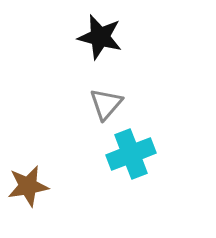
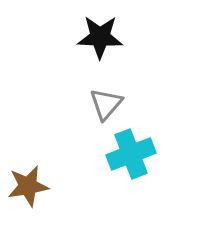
black star: rotated 12 degrees counterclockwise
